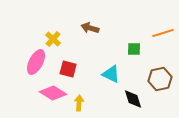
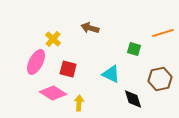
green square: rotated 16 degrees clockwise
